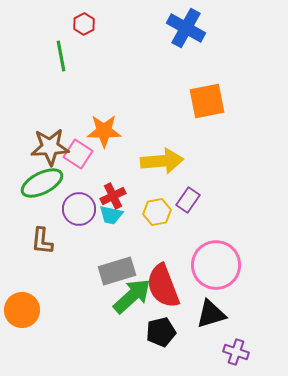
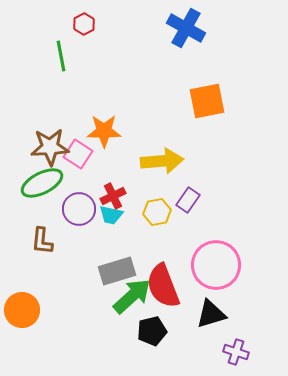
black pentagon: moved 9 px left, 1 px up
